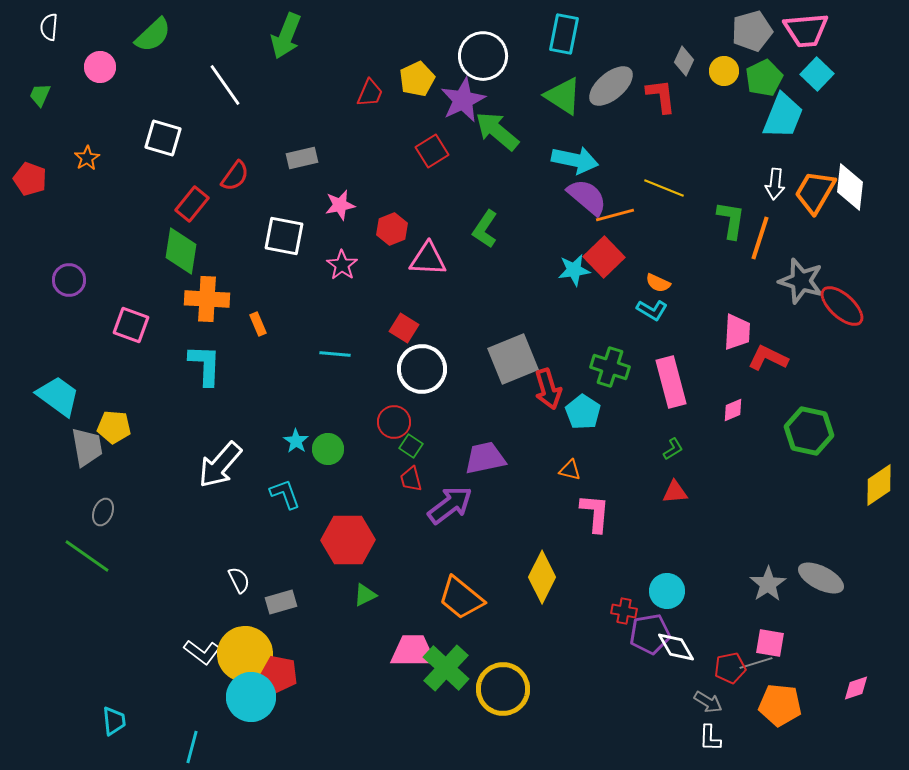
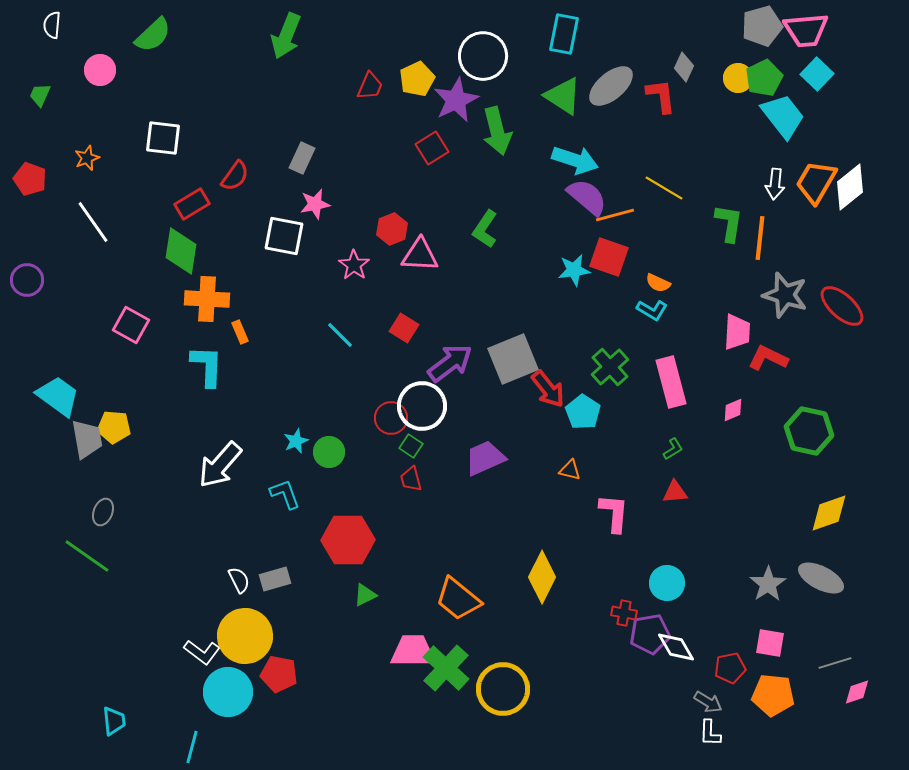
white semicircle at (49, 27): moved 3 px right, 2 px up
gray pentagon at (752, 31): moved 10 px right, 5 px up
gray diamond at (684, 61): moved 6 px down
pink circle at (100, 67): moved 3 px down
yellow circle at (724, 71): moved 14 px right, 7 px down
white line at (225, 85): moved 132 px left, 137 px down
red trapezoid at (370, 93): moved 7 px up
purple star at (463, 100): moved 7 px left
cyan trapezoid at (783, 116): rotated 60 degrees counterclockwise
green arrow at (497, 131): rotated 144 degrees counterclockwise
white square at (163, 138): rotated 9 degrees counterclockwise
red square at (432, 151): moved 3 px up
orange star at (87, 158): rotated 10 degrees clockwise
gray rectangle at (302, 158): rotated 52 degrees counterclockwise
cyan arrow at (575, 160): rotated 6 degrees clockwise
white diamond at (850, 187): rotated 45 degrees clockwise
yellow line at (664, 188): rotated 9 degrees clockwise
orange trapezoid at (815, 192): moved 1 px right, 10 px up
red rectangle at (192, 204): rotated 20 degrees clockwise
pink star at (340, 205): moved 25 px left, 1 px up
green L-shape at (731, 220): moved 2 px left, 3 px down
orange line at (760, 238): rotated 12 degrees counterclockwise
red square at (604, 257): moved 5 px right; rotated 27 degrees counterclockwise
pink triangle at (428, 259): moved 8 px left, 4 px up
pink star at (342, 265): moved 12 px right
purple circle at (69, 280): moved 42 px left
gray star at (801, 281): moved 16 px left, 14 px down
orange rectangle at (258, 324): moved 18 px left, 8 px down
pink square at (131, 325): rotated 9 degrees clockwise
cyan line at (335, 354): moved 5 px right, 19 px up; rotated 40 degrees clockwise
cyan L-shape at (205, 365): moved 2 px right, 1 px down
green cross at (610, 367): rotated 30 degrees clockwise
white circle at (422, 369): moved 37 px down
red arrow at (548, 389): rotated 21 degrees counterclockwise
red circle at (394, 422): moved 3 px left, 4 px up
cyan star at (296, 441): rotated 15 degrees clockwise
gray trapezoid at (87, 447): moved 8 px up
green circle at (328, 449): moved 1 px right, 3 px down
purple trapezoid at (485, 458): rotated 12 degrees counterclockwise
yellow diamond at (879, 485): moved 50 px left, 28 px down; rotated 15 degrees clockwise
purple arrow at (450, 505): moved 142 px up
pink L-shape at (595, 513): moved 19 px right
cyan circle at (667, 591): moved 8 px up
orange trapezoid at (461, 598): moved 3 px left, 1 px down
gray rectangle at (281, 602): moved 6 px left, 23 px up
red cross at (624, 611): moved 2 px down
yellow circle at (245, 654): moved 18 px up
gray line at (756, 663): moved 79 px right
pink diamond at (856, 688): moved 1 px right, 4 px down
cyan circle at (251, 697): moved 23 px left, 5 px up
orange pentagon at (780, 705): moved 7 px left, 10 px up
white L-shape at (710, 738): moved 5 px up
